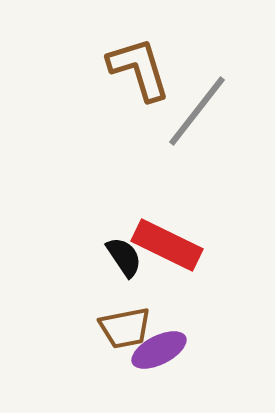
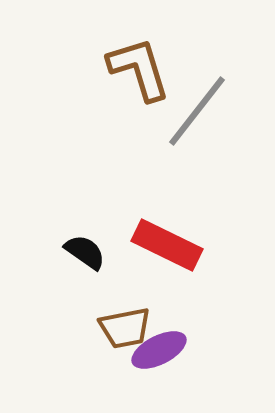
black semicircle: moved 39 px left, 5 px up; rotated 21 degrees counterclockwise
